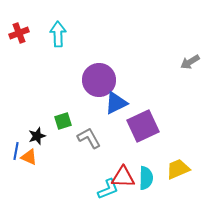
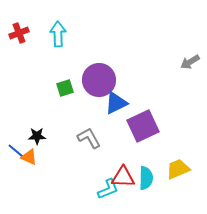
green square: moved 2 px right, 33 px up
black star: rotated 18 degrees clockwise
blue line: rotated 60 degrees counterclockwise
